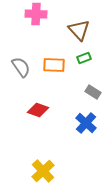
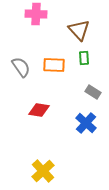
green rectangle: rotated 72 degrees counterclockwise
red diamond: moved 1 px right; rotated 10 degrees counterclockwise
